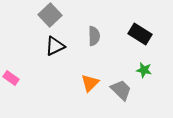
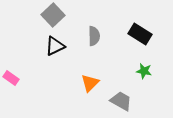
gray square: moved 3 px right
green star: moved 1 px down
gray trapezoid: moved 11 px down; rotated 15 degrees counterclockwise
